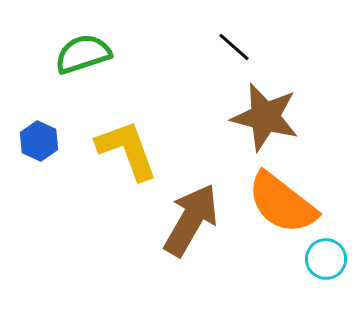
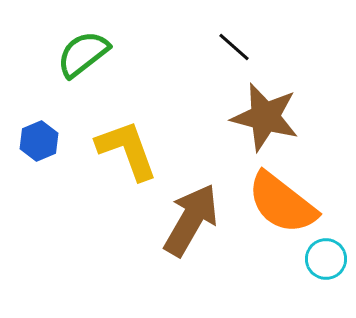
green semicircle: rotated 20 degrees counterclockwise
blue hexagon: rotated 12 degrees clockwise
